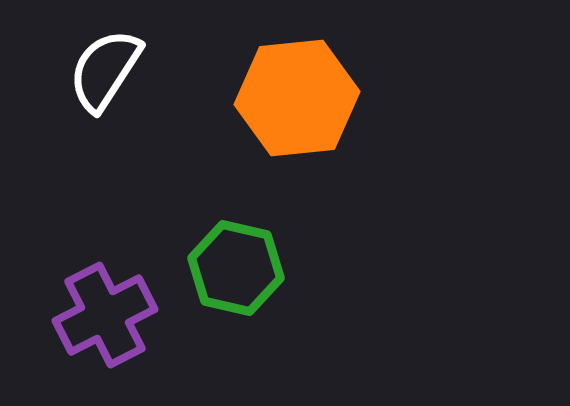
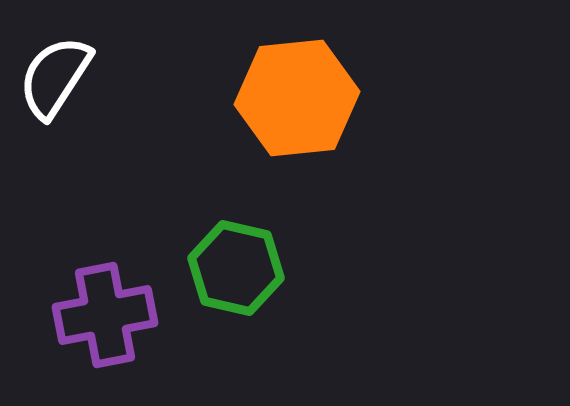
white semicircle: moved 50 px left, 7 px down
purple cross: rotated 16 degrees clockwise
